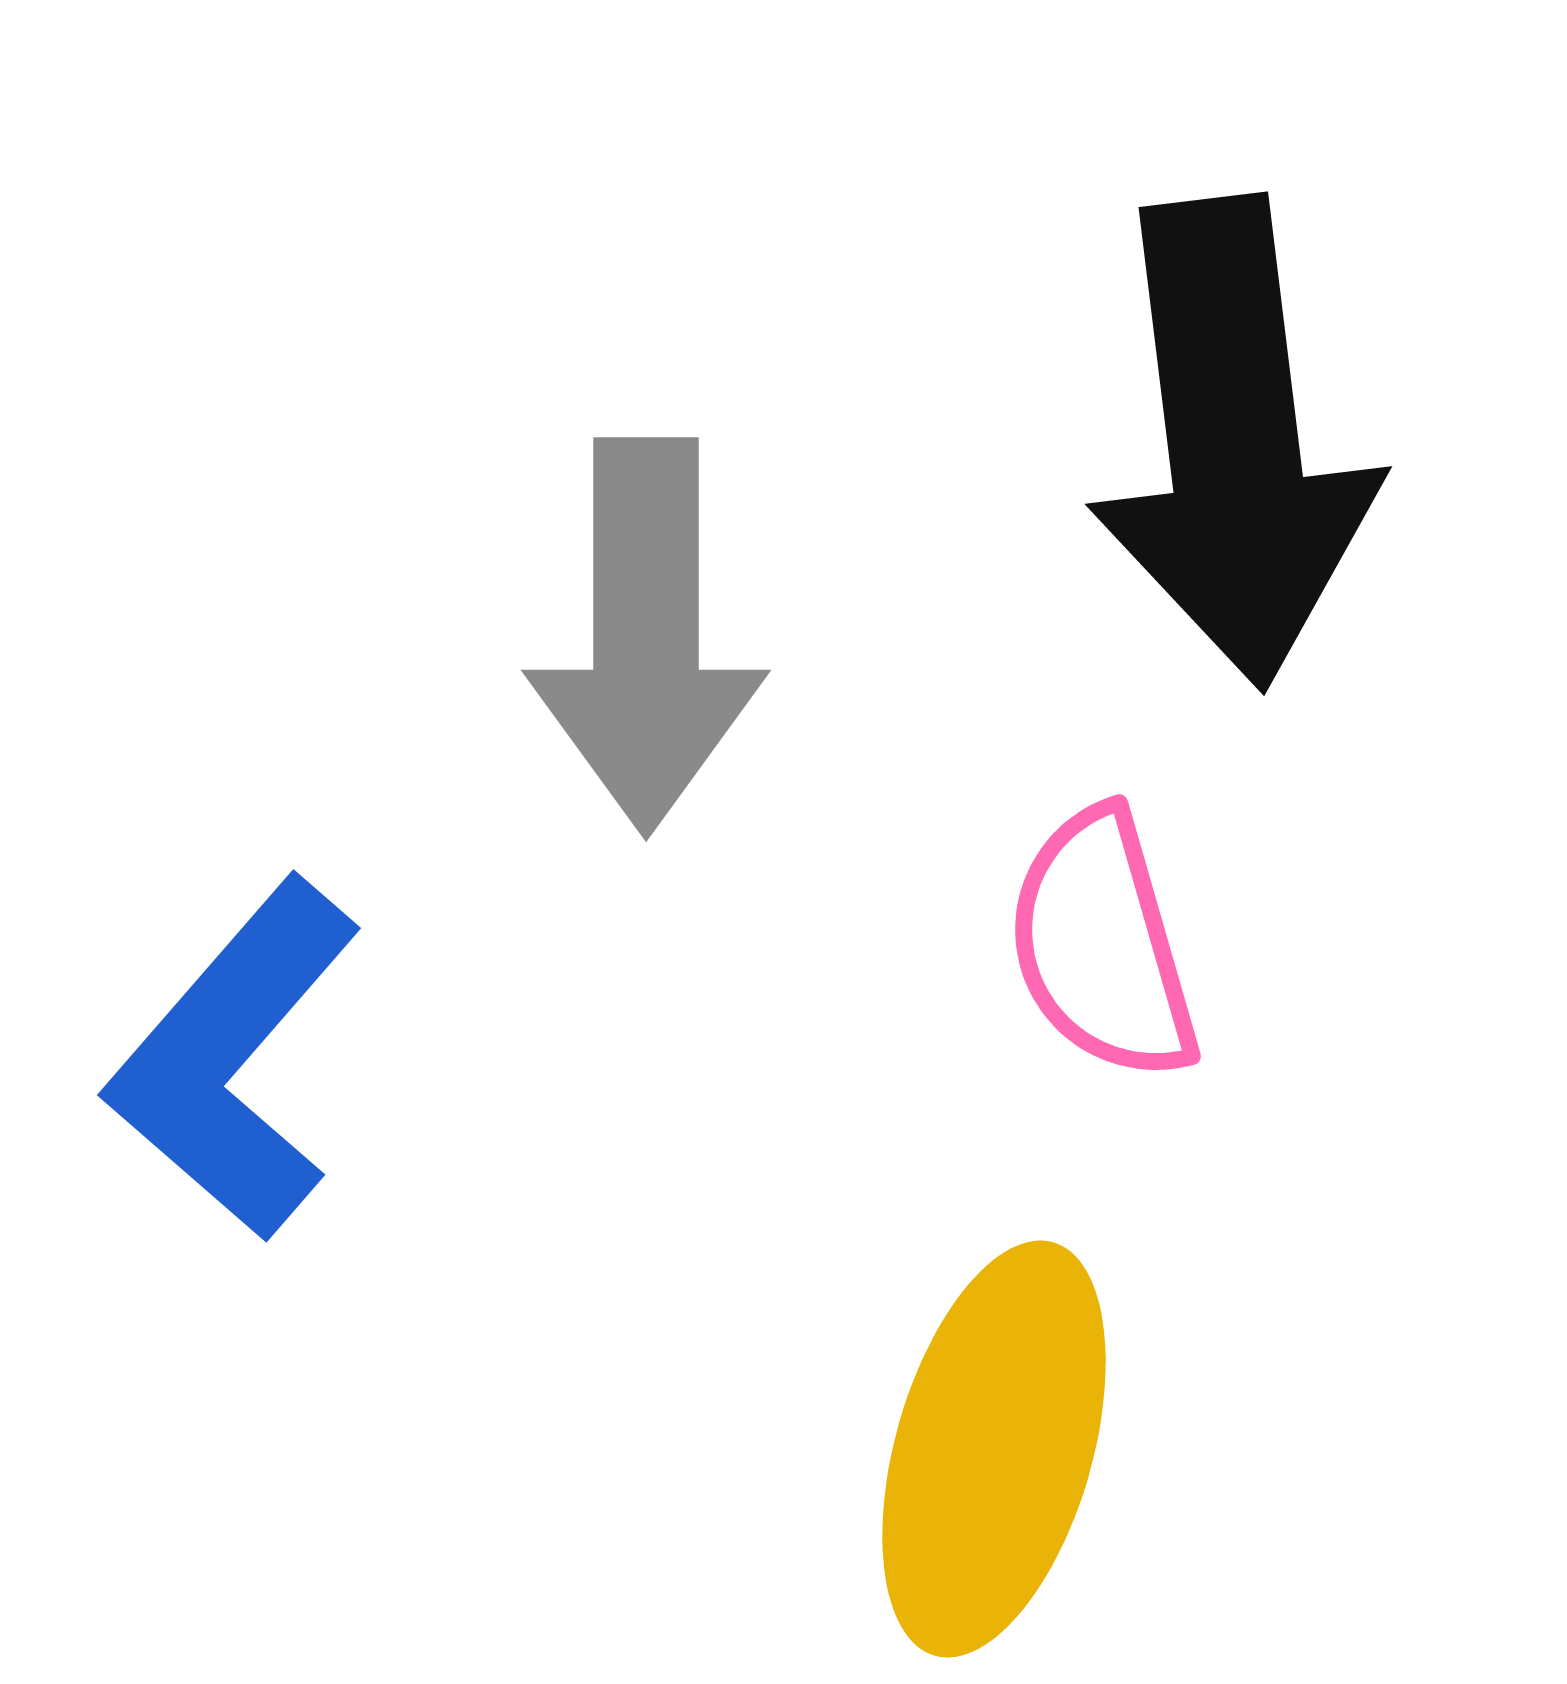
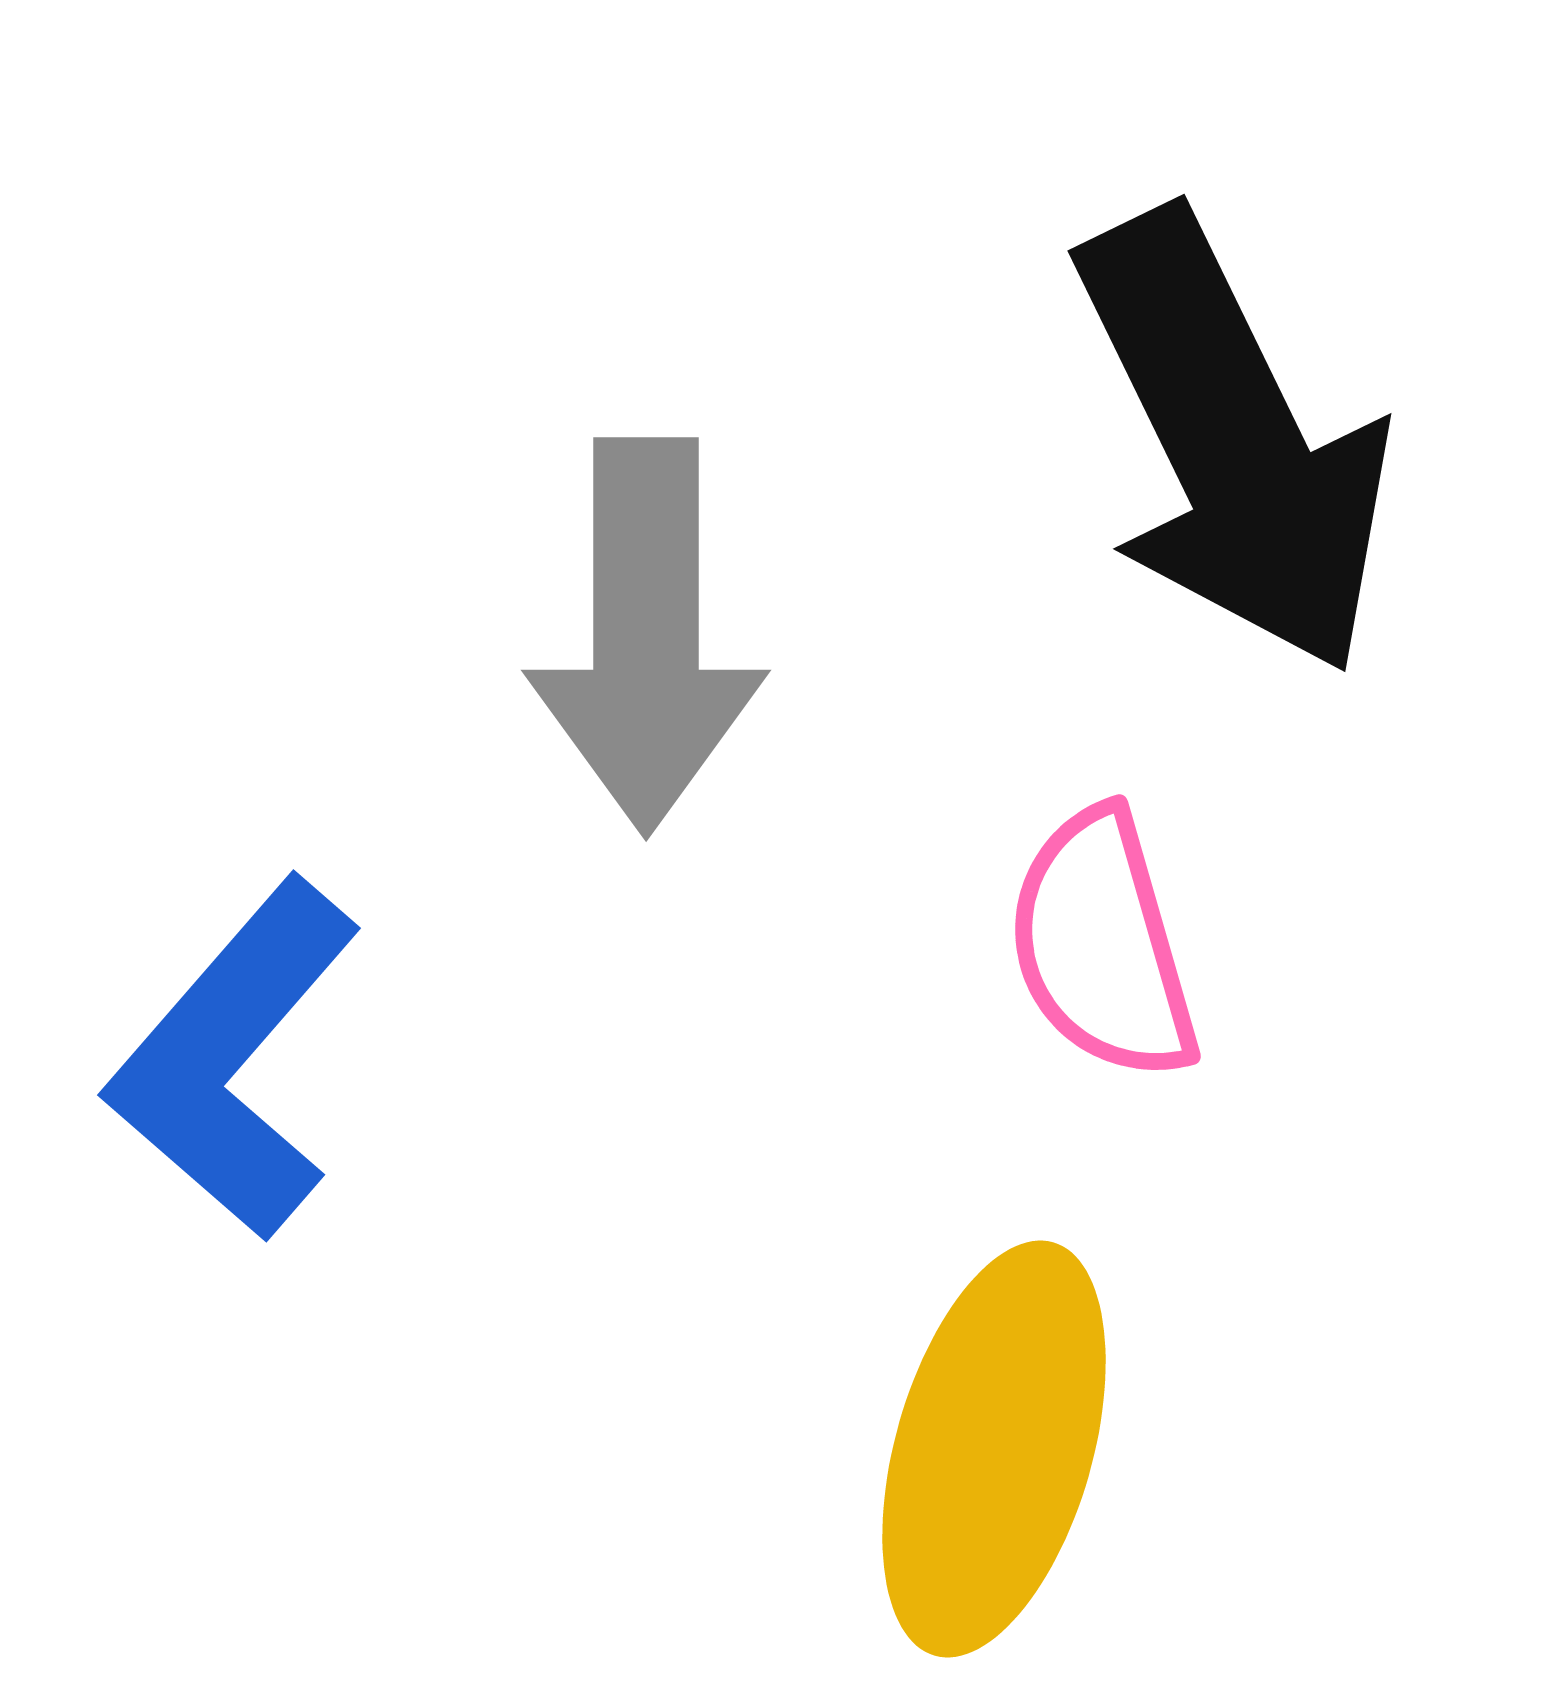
black arrow: rotated 19 degrees counterclockwise
